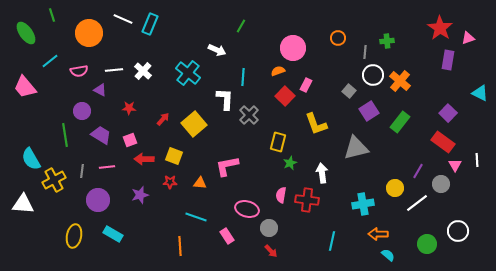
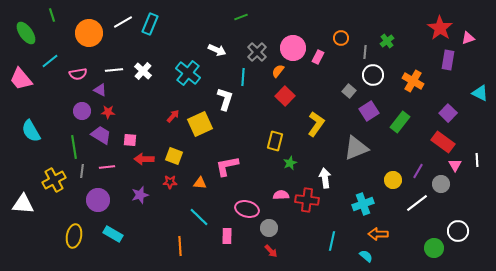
white line at (123, 19): moved 3 px down; rotated 54 degrees counterclockwise
green line at (241, 26): moved 9 px up; rotated 40 degrees clockwise
orange circle at (338, 38): moved 3 px right
green cross at (387, 41): rotated 32 degrees counterclockwise
pink semicircle at (79, 71): moved 1 px left, 3 px down
orange semicircle at (278, 71): rotated 32 degrees counterclockwise
orange cross at (400, 81): moved 13 px right; rotated 10 degrees counterclockwise
pink rectangle at (306, 85): moved 12 px right, 28 px up
pink trapezoid at (25, 87): moved 4 px left, 8 px up
white L-shape at (225, 99): rotated 15 degrees clockwise
red star at (129, 108): moved 21 px left, 4 px down
gray cross at (249, 115): moved 8 px right, 63 px up
red arrow at (163, 119): moved 10 px right, 3 px up
yellow square at (194, 124): moved 6 px right; rotated 15 degrees clockwise
yellow L-shape at (316, 124): rotated 125 degrees counterclockwise
green line at (65, 135): moved 9 px right, 12 px down
pink square at (130, 140): rotated 24 degrees clockwise
yellow rectangle at (278, 142): moved 3 px left, 1 px up
gray triangle at (356, 148): rotated 8 degrees counterclockwise
cyan semicircle at (31, 159): moved 28 px up
white arrow at (322, 173): moved 3 px right, 5 px down
yellow circle at (395, 188): moved 2 px left, 8 px up
pink semicircle at (281, 195): rotated 77 degrees clockwise
cyan cross at (363, 204): rotated 10 degrees counterclockwise
cyan line at (196, 217): moved 3 px right; rotated 25 degrees clockwise
pink rectangle at (227, 236): rotated 35 degrees clockwise
green circle at (427, 244): moved 7 px right, 4 px down
cyan semicircle at (388, 255): moved 22 px left, 1 px down
